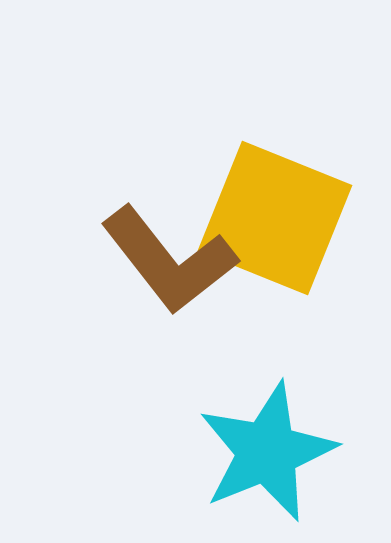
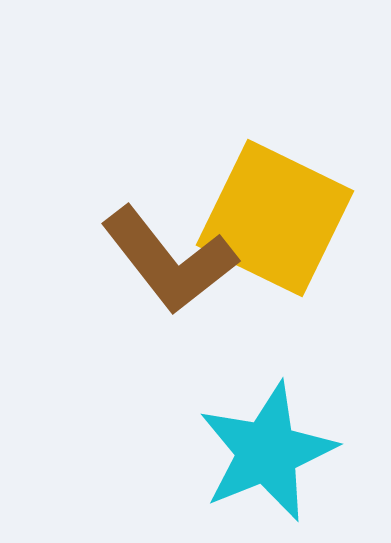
yellow square: rotated 4 degrees clockwise
